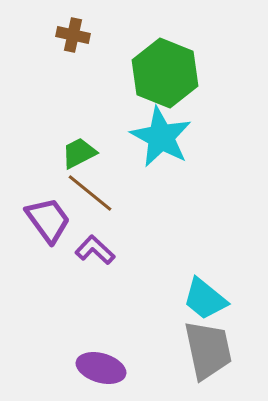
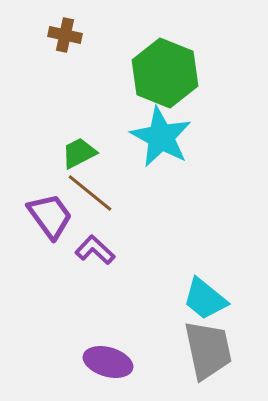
brown cross: moved 8 px left
purple trapezoid: moved 2 px right, 4 px up
purple ellipse: moved 7 px right, 6 px up
